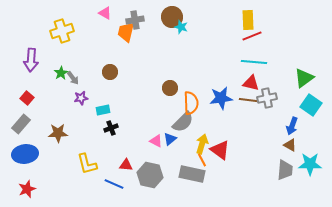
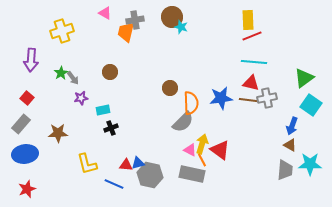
blue triangle at (170, 139): moved 32 px left, 24 px down; rotated 24 degrees clockwise
pink triangle at (156, 141): moved 34 px right, 9 px down
